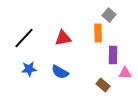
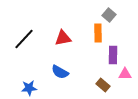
black line: moved 1 px down
blue star: moved 19 px down
pink triangle: moved 1 px down
